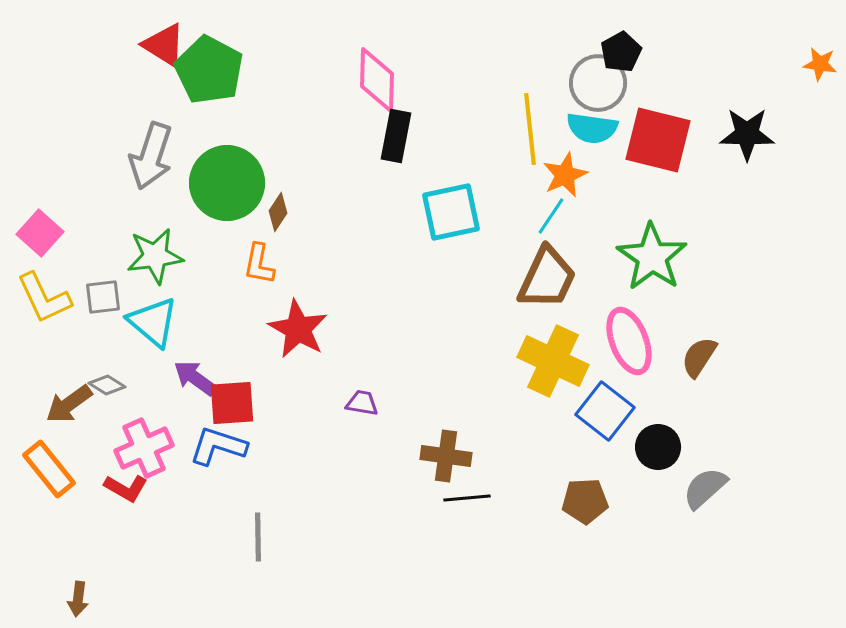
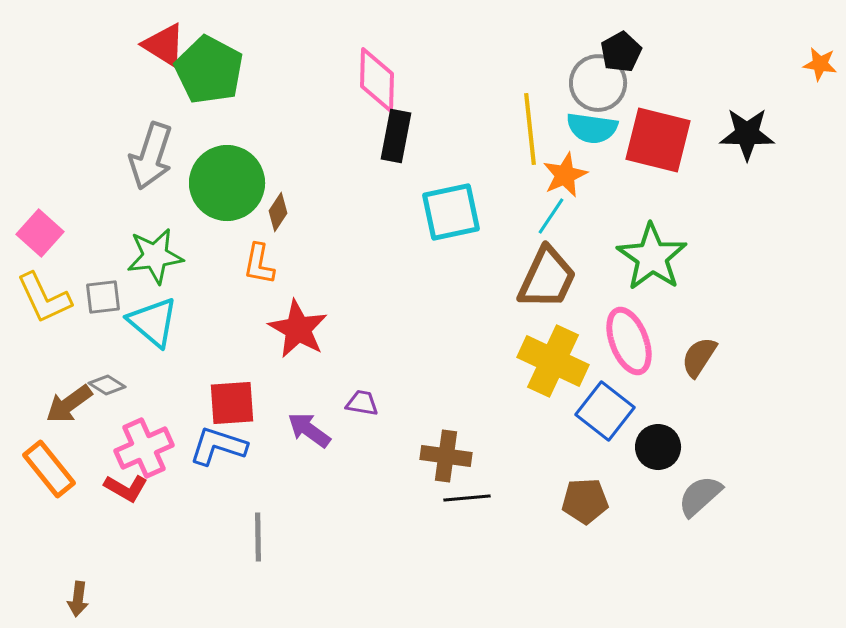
purple arrow at (195, 378): moved 114 px right, 52 px down
gray semicircle at (705, 488): moved 5 px left, 8 px down
